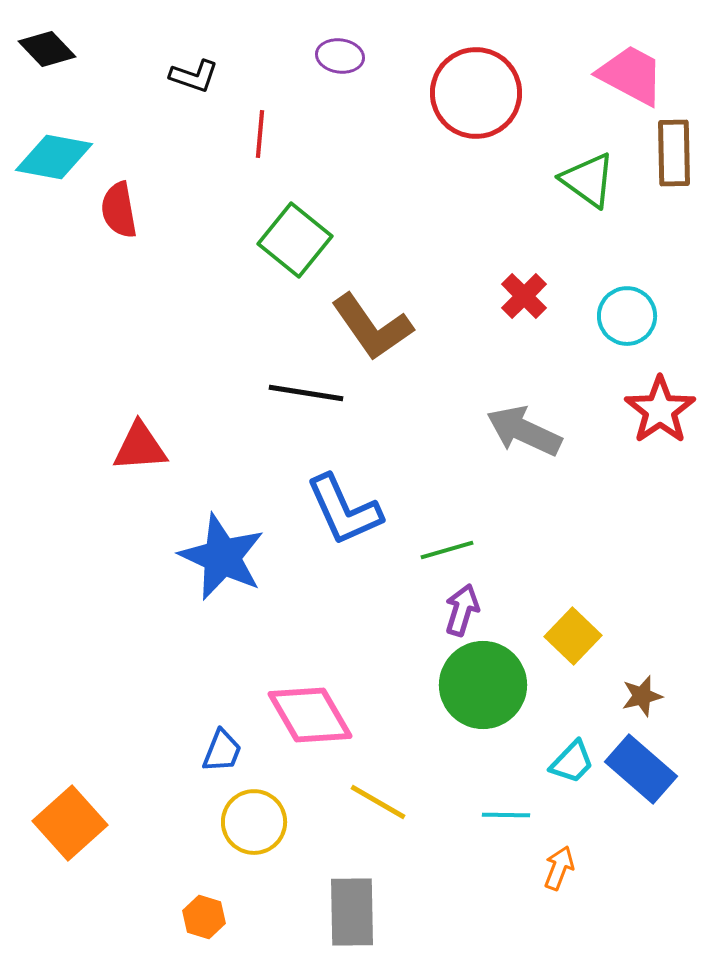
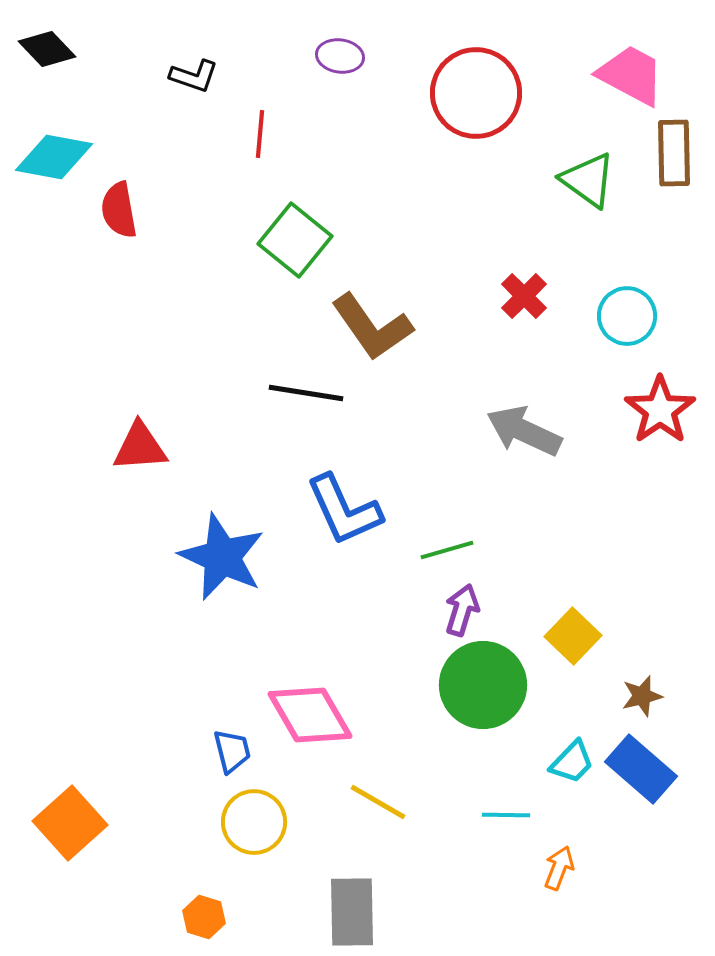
blue trapezoid: moved 10 px right; rotated 36 degrees counterclockwise
